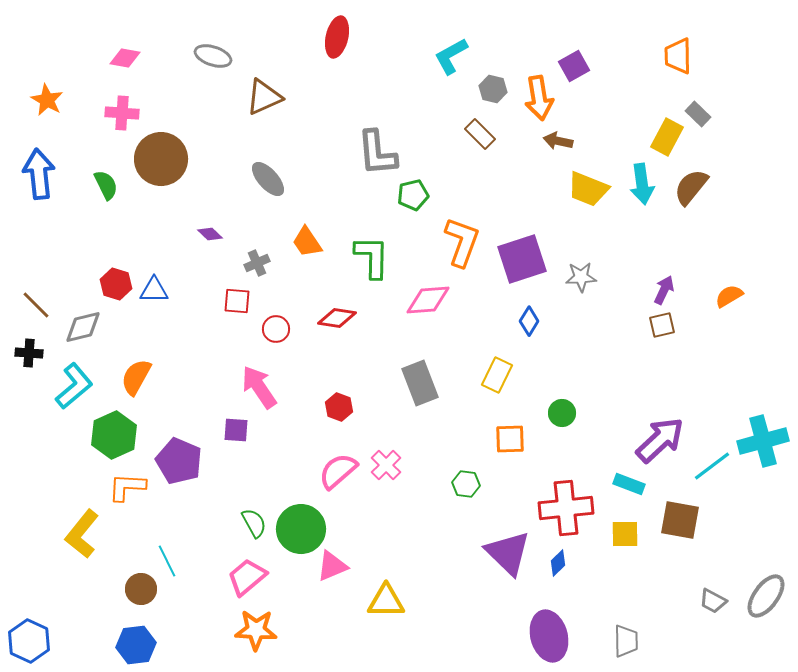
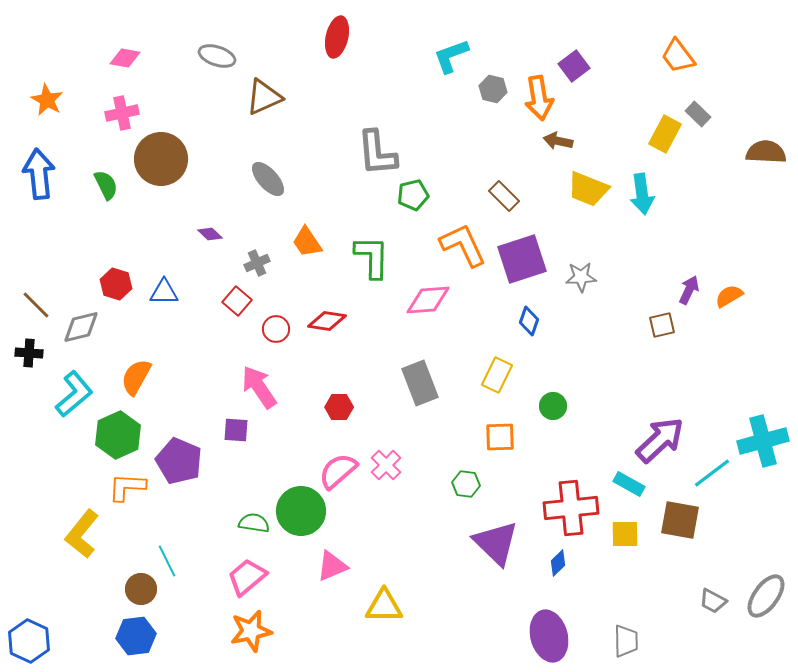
gray ellipse at (213, 56): moved 4 px right
cyan L-shape at (451, 56): rotated 9 degrees clockwise
orange trapezoid at (678, 56): rotated 36 degrees counterclockwise
purple square at (574, 66): rotated 8 degrees counterclockwise
pink cross at (122, 113): rotated 16 degrees counterclockwise
brown rectangle at (480, 134): moved 24 px right, 62 px down
yellow rectangle at (667, 137): moved 2 px left, 3 px up
cyan arrow at (642, 184): moved 10 px down
brown semicircle at (691, 187): moved 75 px right, 35 px up; rotated 54 degrees clockwise
orange L-shape at (462, 242): moved 1 px right, 3 px down; rotated 45 degrees counterclockwise
blue triangle at (154, 290): moved 10 px right, 2 px down
purple arrow at (664, 290): moved 25 px right
red square at (237, 301): rotated 36 degrees clockwise
red diamond at (337, 318): moved 10 px left, 3 px down
blue diamond at (529, 321): rotated 12 degrees counterclockwise
gray diamond at (83, 327): moved 2 px left
cyan L-shape at (74, 386): moved 8 px down
red hexagon at (339, 407): rotated 20 degrees counterclockwise
green circle at (562, 413): moved 9 px left, 7 px up
green hexagon at (114, 435): moved 4 px right
orange square at (510, 439): moved 10 px left, 2 px up
cyan line at (712, 466): moved 7 px down
cyan rectangle at (629, 484): rotated 8 degrees clockwise
red cross at (566, 508): moved 5 px right
green semicircle at (254, 523): rotated 52 degrees counterclockwise
green circle at (301, 529): moved 18 px up
purple triangle at (508, 553): moved 12 px left, 10 px up
yellow triangle at (386, 601): moved 2 px left, 5 px down
orange star at (256, 630): moved 5 px left, 1 px down; rotated 15 degrees counterclockwise
blue hexagon at (136, 645): moved 9 px up
